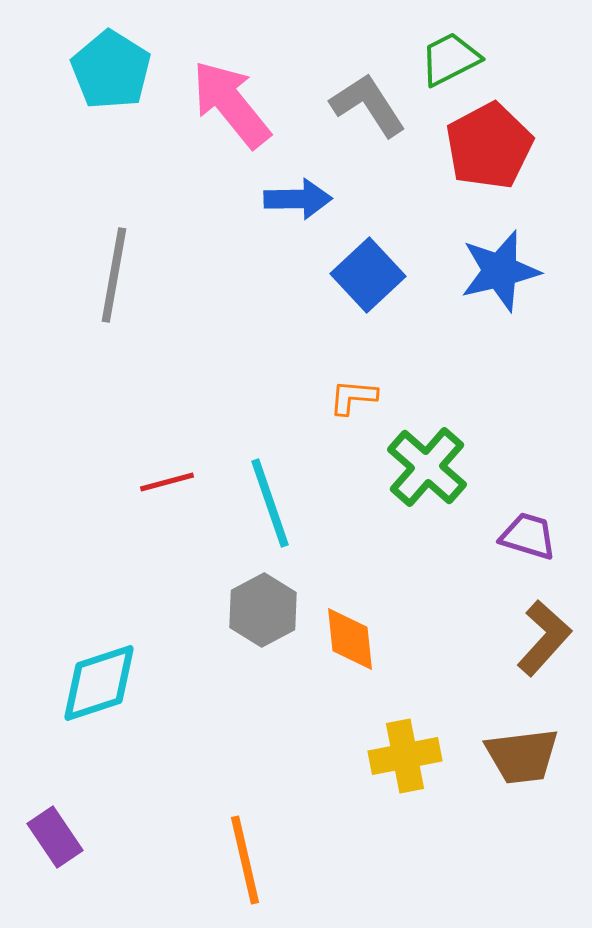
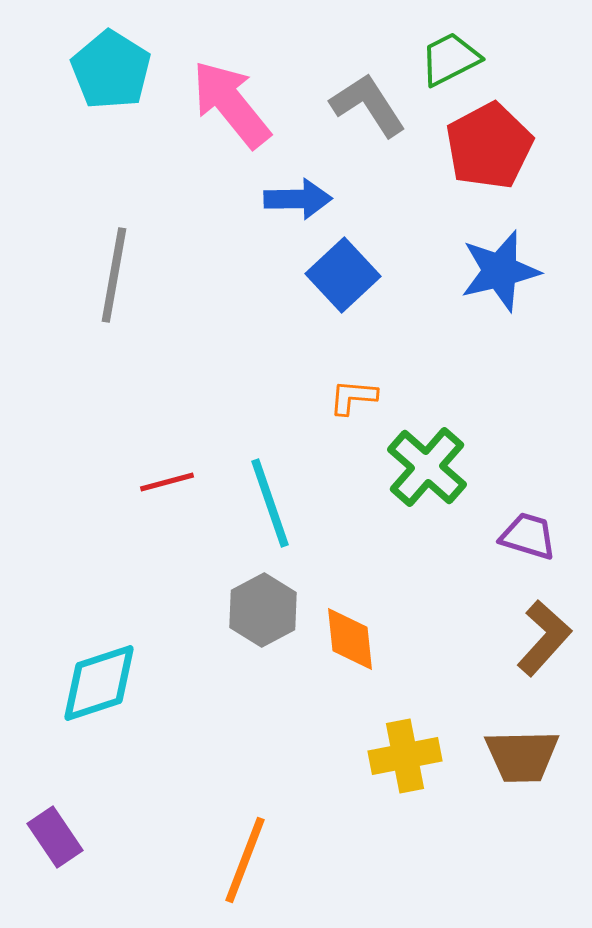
blue square: moved 25 px left
brown trapezoid: rotated 6 degrees clockwise
orange line: rotated 34 degrees clockwise
